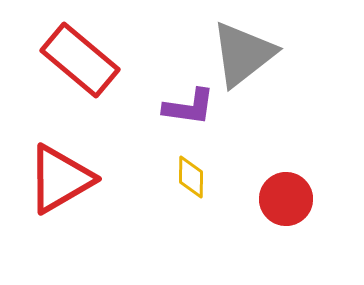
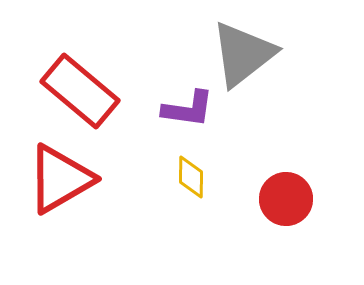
red rectangle: moved 31 px down
purple L-shape: moved 1 px left, 2 px down
